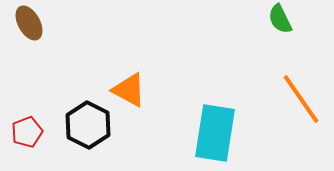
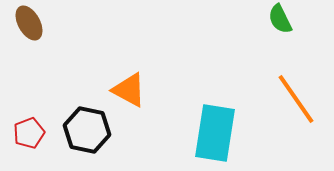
orange line: moved 5 px left
black hexagon: moved 1 px left, 5 px down; rotated 15 degrees counterclockwise
red pentagon: moved 2 px right, 1 px down
